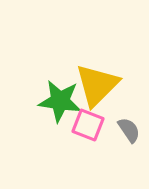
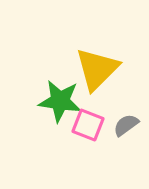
yellow triangle: moved 16 px up
gray semicircle: moved 3 px left, 5 px up; rotated 92 degrees counterclockwise
